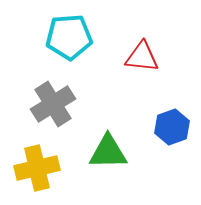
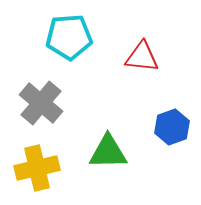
gray cross: moved 12 px left, 1 px up; rotated 18 degrees counterclockwise
